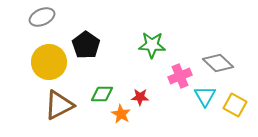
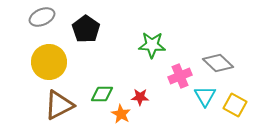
black pentagon: moved 16 px up
